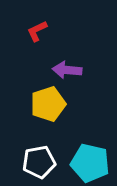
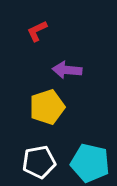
yellow pentagon: moved 1 px left, 3 px down
